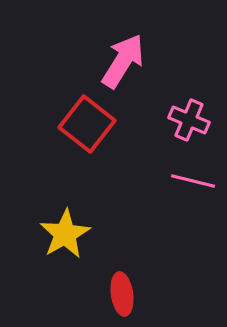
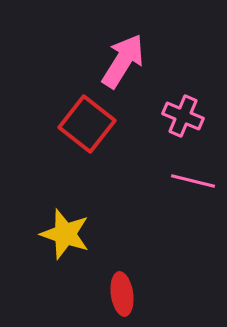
pink cross: moved 6 px left, 4 px up
yellow star: rotated 24 degrees counterclockwise
